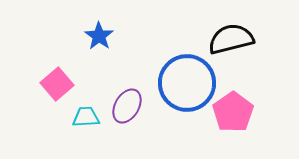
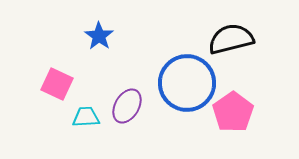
pink square: rotated 24 degrees counterclockwise
